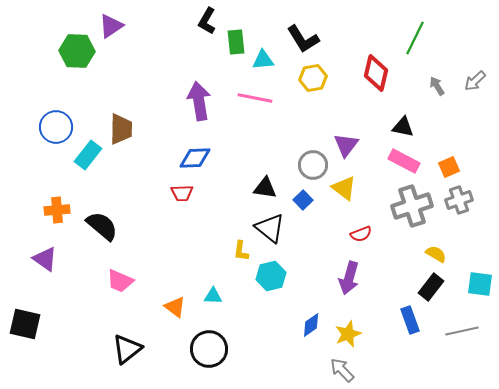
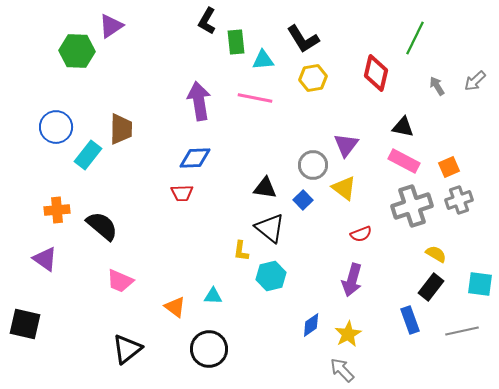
purple arrow at (349, 278): moved 3 px right, 2 px down
yellow star at (348, 334): rotated 8 degrees counterclockwise
